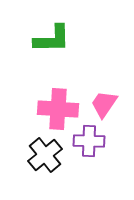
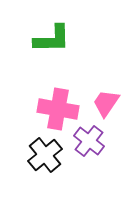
pink trapezoid: moved 2 px right, 1 px up
pink cross: rotated 6 degrees clockwise
purple cross: rotated 36 degrees clockwise
